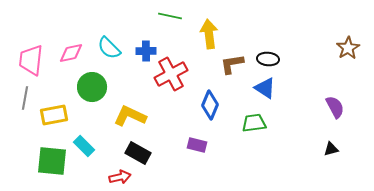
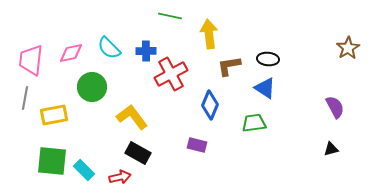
brown L-shape: moved 3 px left, 2 px down
yellow L-shape: moved 2 px right, 1 px down; rotated 28 degrees clockwise
cyan rectangle: moved 24 px down
